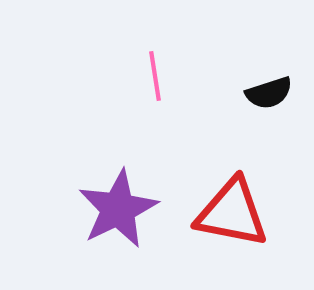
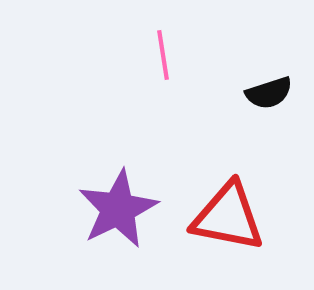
pink line: moved 8 px right, 21 px up
red triangle: moved 4 px left, 4 px down
